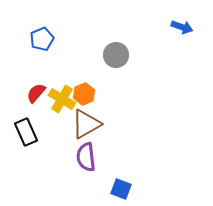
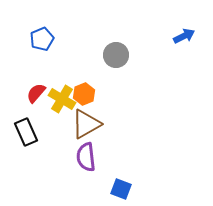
blue arrow: moved 2 px right, 9 px down; rotated 45 degrees counterclockwise
